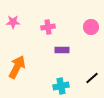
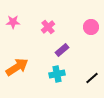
pink cross: rotated 32 degrees counterclockwise
purple rectangle: rotated 40 degrees counterclockwise
orange arrow: rotated 30 degrees clockwise
cyan cross: moved 4 px left, 12 px up
